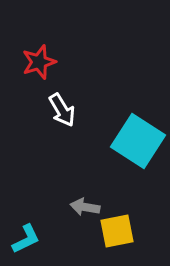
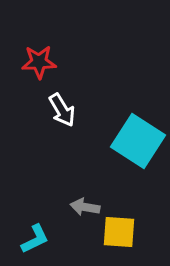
red star: rotated 16 degrees clockwise
yellow square: moved 2 px right, 1 px down; rotated 15 degrees clockwise
cyan L-shape: moved 9 px right
